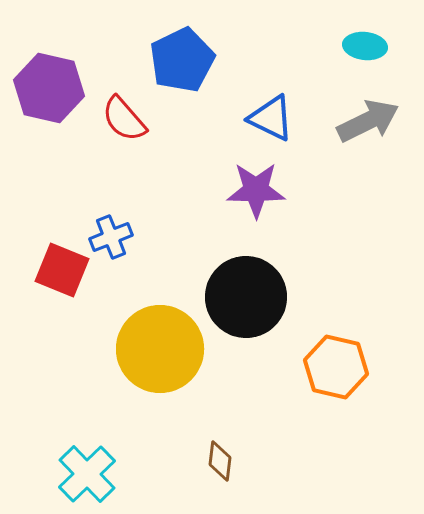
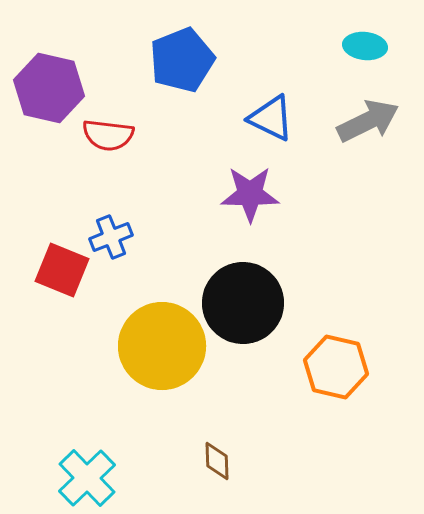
blue pentagon: rotated 4 degrees clockwise
red semicircle: moved 16 px left, 16 px down; rotated 42 degrees counterclockwise
purple star: moved 6 px left, 4 px down
black circle: moved 3 px left, 6 px down
yellow circle: moved 2 px right, 3 px up
brown diamond: moved 3 px left; rotated 9 degrees counterclockwise
cyan cross: moved 4 px down
